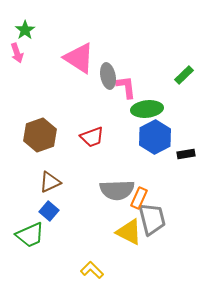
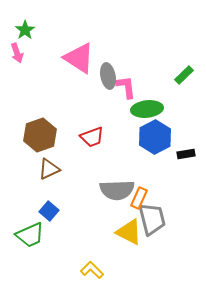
brown triangle: moved 1 px left, 13 px up
